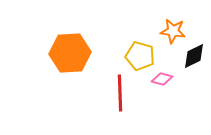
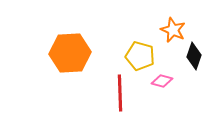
orange star: moved 1 px up; rotated 15 degrees clockwise
black diamond: rotated 44 degrees counterclockwise
pink diamond: moved 2 px down
